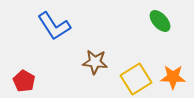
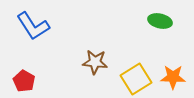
green ellipse: rotated 35 degrees counterclockwise
blue L-shape: moved 21 px left
